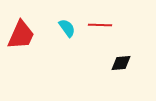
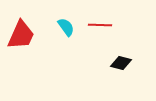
cyan semicircle: moved 1 px left, 1 px up
black diamond: rotated 20 degrees clockwise
